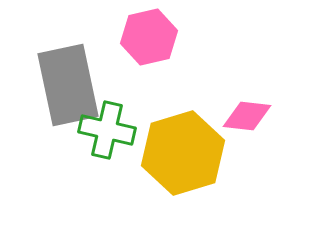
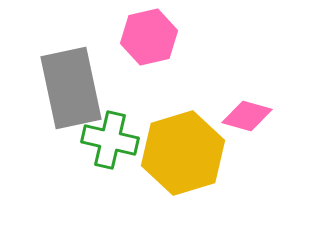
gray rectangle: moved 3 px right, 3 px down
pink diamond: rotated 9 degrees clockwise
green cross: moved 3 px right, 10 px down
